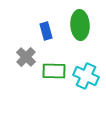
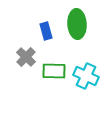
green ellipse: moved 3 px left, 1 px up
